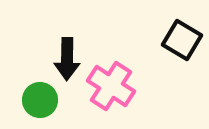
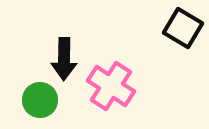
black square: moved 1 px right, 12 px up
black arrow: moved 3 px left
